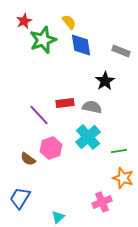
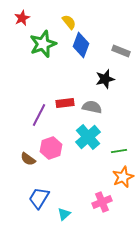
red star: moved 2 px left, 3 px up
green star: moved 4 px down
blue diamond: rotated 30 degrees clockwise
black star: moved 2 px up; rotated 18 degrees clockwise
purple line: rotated 70 degrees clockwise
orange star: moved 1 px up; rotated 30 degrees clockwise
blue trapezoid: moved 19 px right
cyan triangle: moved 6 px right, 3 px up
